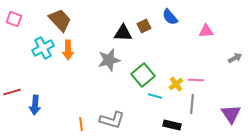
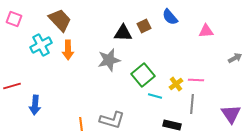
cyan cross: moved 2 px left, 3 px up
red line: moved 6 px up
